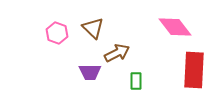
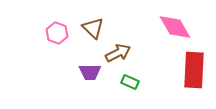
pink diamond: rotated 8 degrees clockwise
brown arrow: moved 1 px right
green rectangle: moved 6 px left, 1 px down; rotated 66 degrees counterclockwise
